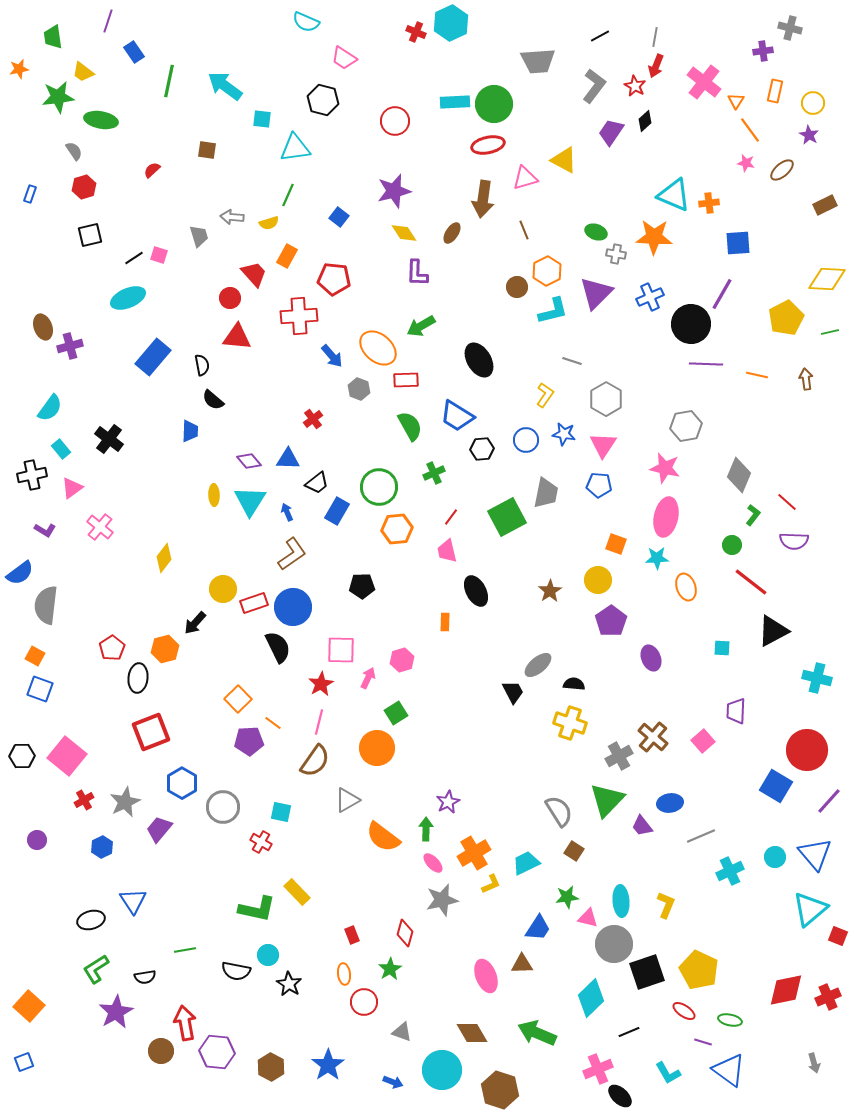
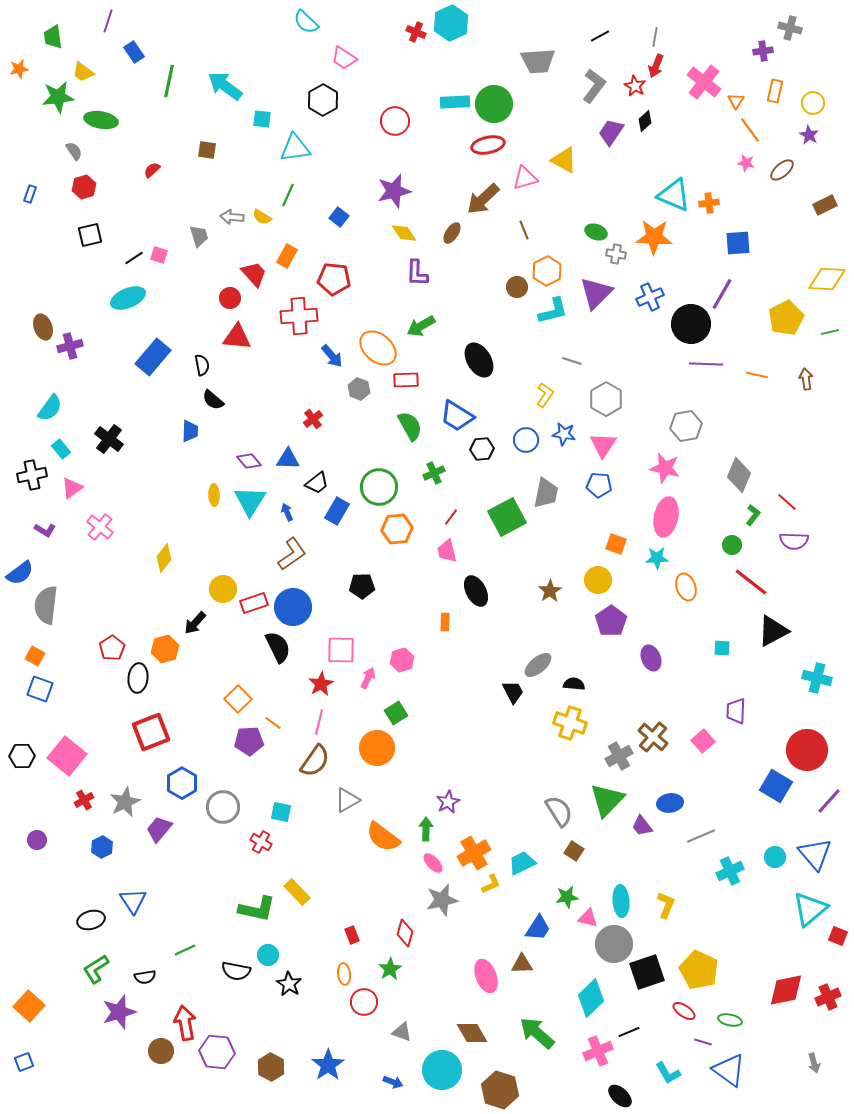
cyan semicircle at (306, 22): rotated 20 degrees clockwise
black hexagon at (323, 100): rotated 16 degrees clockwise
brown arrow at (483, 199): rotated 39 degrees clockwise
yellow semicircle at (269, 223): moved 7 px left, 6 px up; rotated 48 degrees clockwise
cyan trapezoid at (526, 863): moved 4 px left
green line at (185, 950): rotated 15 degrees counterclockwise
purple star at (116, 1012): moved 3 px right; rotated 12 degrees clockwise
green arrow at (537, 1033): rotated 18 degrees clockwise
pink cross at (598, 1069): moved 18 px up
